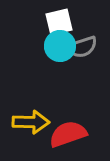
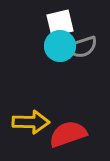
white square: moved 1 px right, 1 px down
